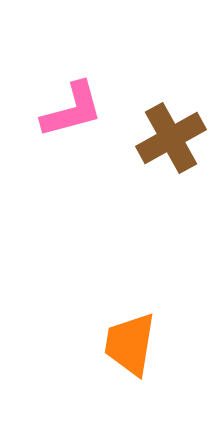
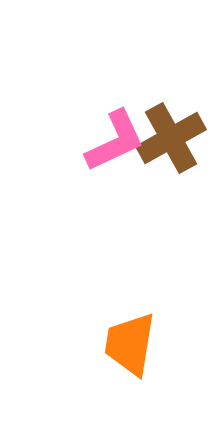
pink L-shape: moved 43 px right, 31 px down; rotated 10 degrees counterclockwise
